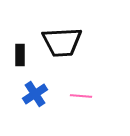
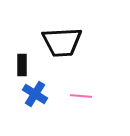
black rectangle: moved 2 px right, 10 px down
blue cross: rotated 25 degrees counterclockwise
